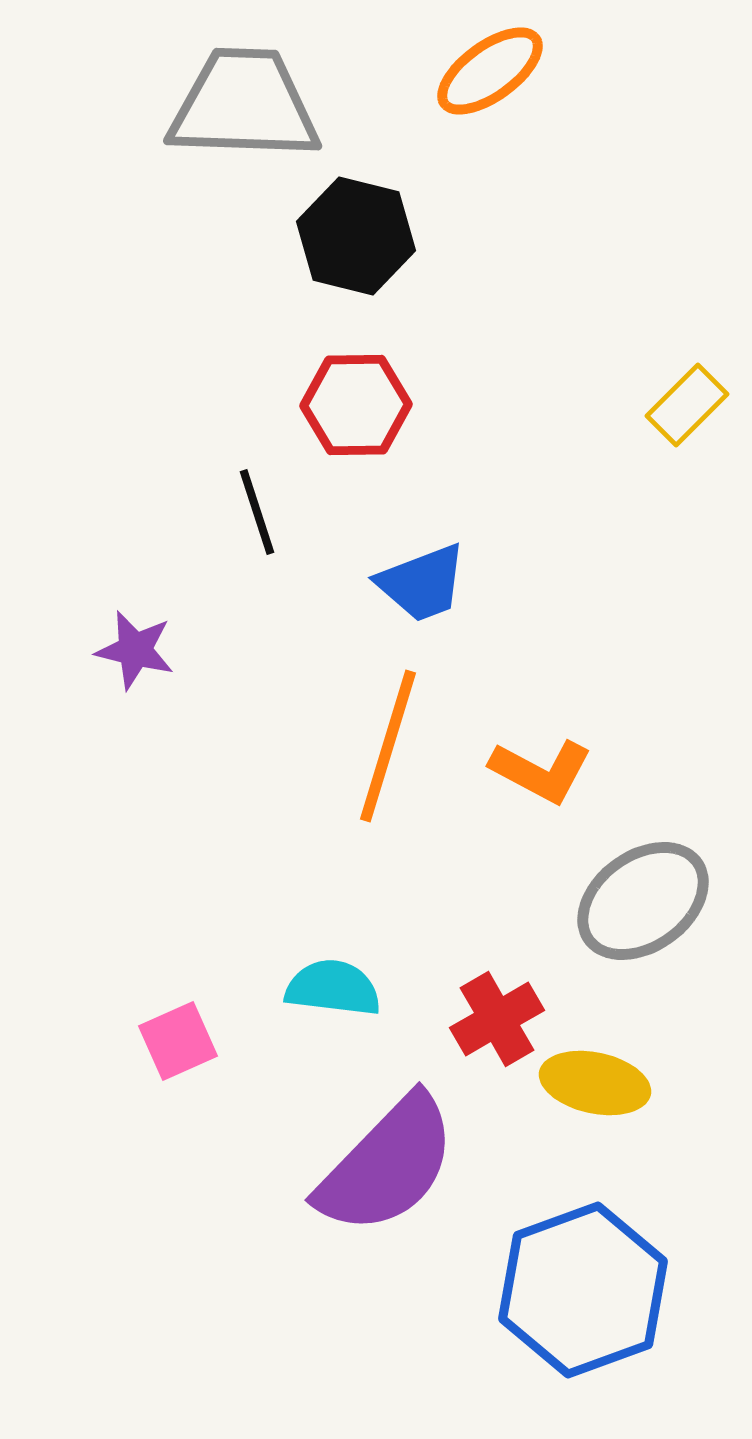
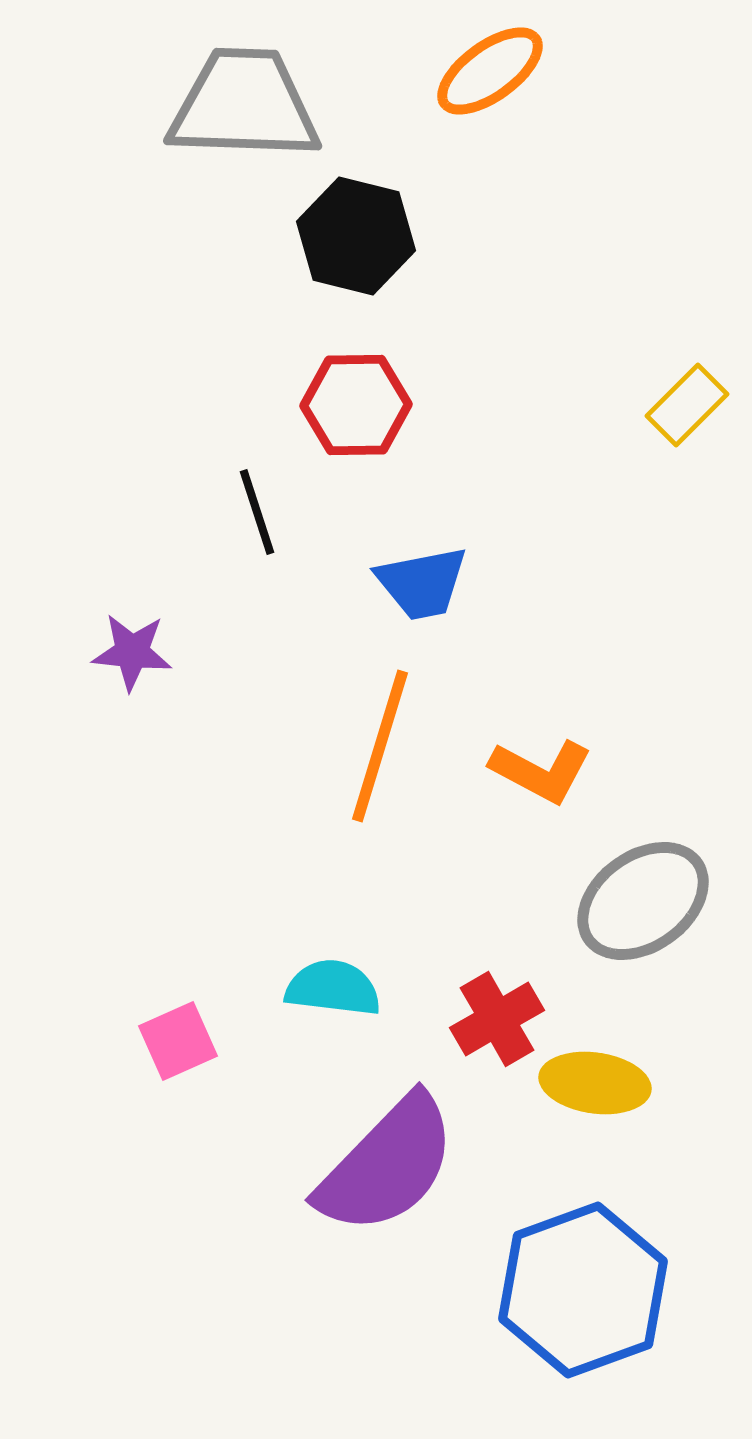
blue trapezoid: rotated 10 degrees clockwise
purple star: moved 3 px left, 2 px down; rotated 8 degrees counterclockwise
orange line: moved 8 px left
yellow ellipse: rotated 4 degrees counterclockwise
